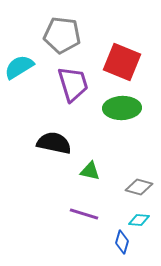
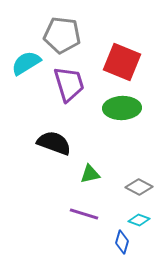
cyan semicircle: moved 7 px right, 4 px up
purple trapezoid: moved 4 px left
black semicircle: rotated 8 degrees clockwise
green triangle: moved 3 px down; rotated 25 degrees counterclockwise
gray diamond: rotated 12 degrees clockwise
cyan diamond: rotated 15 degrees clockwise
